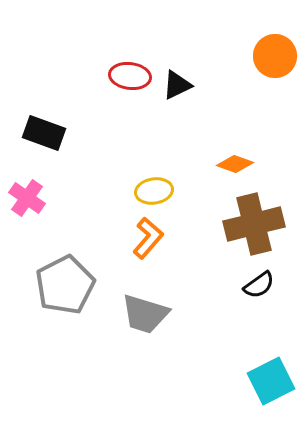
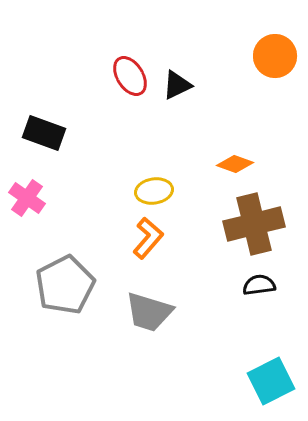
red ellipse: rotated 51 degrees clockwise
black semicircle: rotated 152 degrees counterclockwise
gray trapezoid: moved 4 px right, 2 px up
